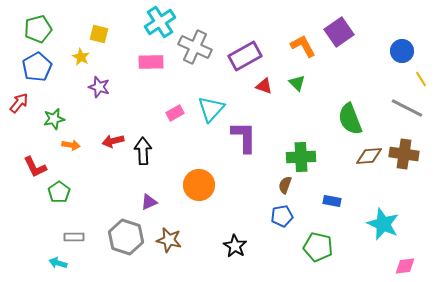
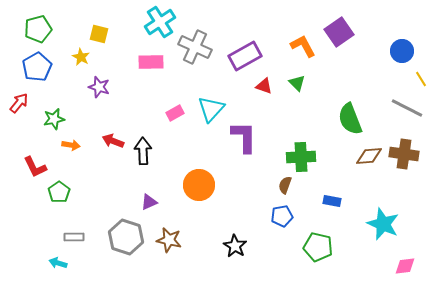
red arrow at (113, 141): rotated 35 degrees clockwise
